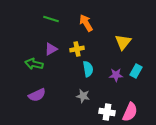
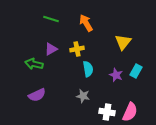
purple star: rotated 24 degrees clockwise
